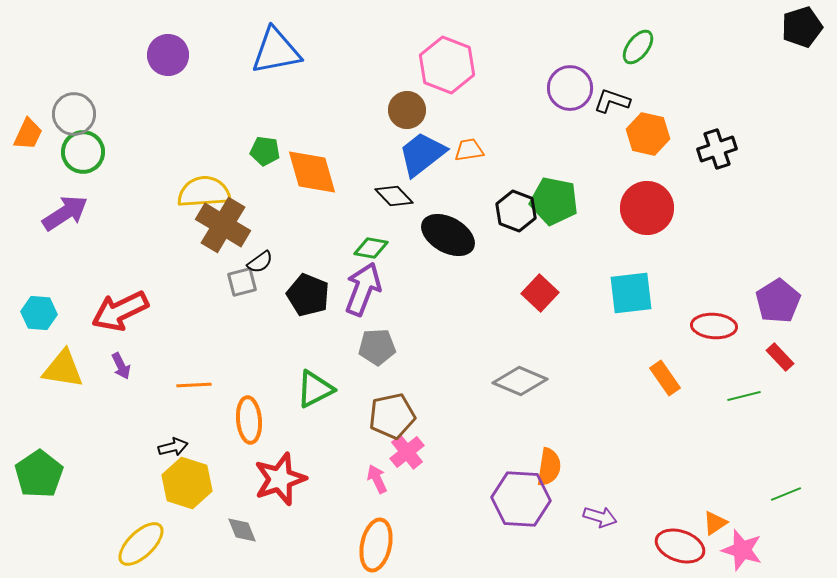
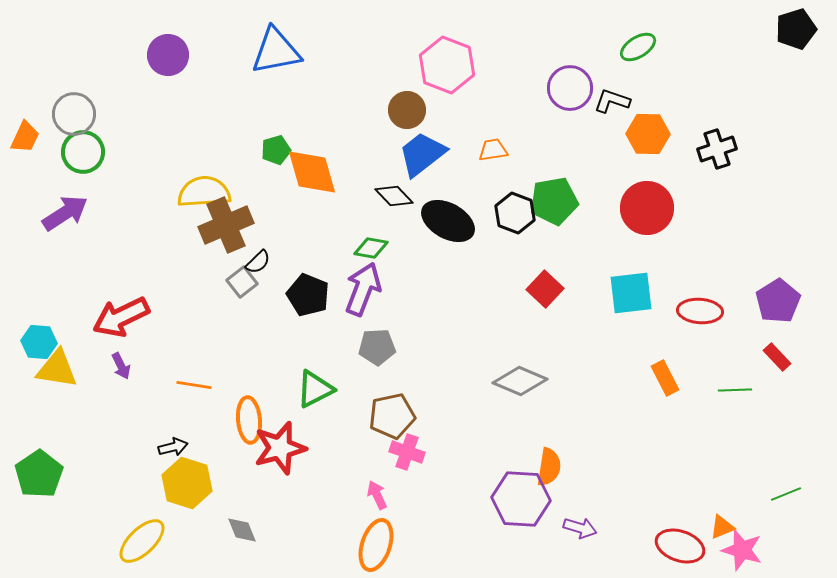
black pentagon at (802, 27): moved 6 px left, 2 px down
green ellipse at (638, 47): rotated 21 degrees clockwise
orange trapezoid at (28, 134): moved 3 px left, 3 px down
orange hexagon at (648, 134): rotated 12 degrees counterclockwise
orange trapezoid at (469, 150): moved 24 px right
green pentagon at (265, 151): moved 11 px right, 1 px up; rotated 24 degrees counterclockwise
green pentagon at (554, 201): rotated 21 degrees counterclockwise
black hexagon at (516, 211): moved 1 px left, 2 px down
brown cross at (223, 225): moved 3 px right; rotated 36 degrees clockwise
black ellipse at (448, 235): moved 14 px up
black semicircle at (260, 262): moved 2 px left; rotated 8 degrees counterclockwise
gray square at (242, 282): rotated 24 degrees counterclockwise
red square at (540, 293): moved 5 px right, 4 px up
red arrow at (120, 311): moved 1 px right, 6 px down
cyan hexagon at (39, 313): moved 29 px down
red ellipse at (714, 326): moved 14 px left, 15 px up
red rectangle at (780, 357): moved 3 px left
yellow triangle at (63, 369): moved 6 px left
orange rectangle at (665, 378): rotated 8 degrees clockwise
orange line at (194, 385): rotated 12 degrees clockwise
green line at (744, 396): moved 9 px left, 6 px up; rotated 12 degrees clockwise
pink cross at (407, 452): rotated 32 degrees counterclockwise
red star at (280, 479): moved 31 px up; rotated 4 degrees clockwise
pink arrow at (377, 479): moved 16 px down
purple arrow at (600, 517): moved 20 px left, 11 px down
orange triangle at (715, 523): moved 7 px right, 4 px down; rotated 12 degrees clockwise
yellow ellipse at (141, 544): moved 1 px right, 3 px up
orange ellipse at (376, 545): rotated 6 degrees clockwise
